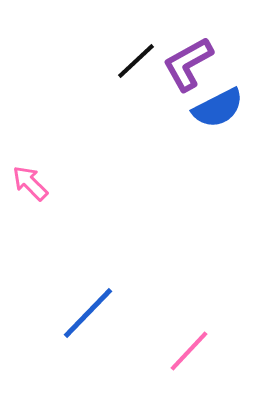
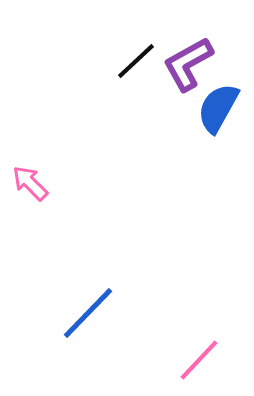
blue semicircle: rotated 146 degrees clockwise
pink line: moved 10 px right, 9 px down
